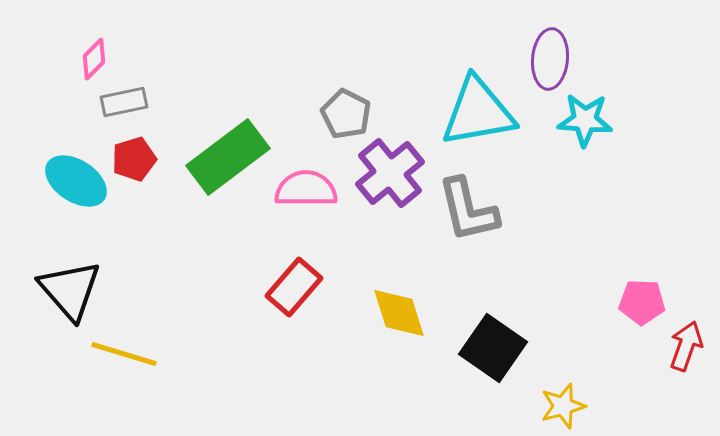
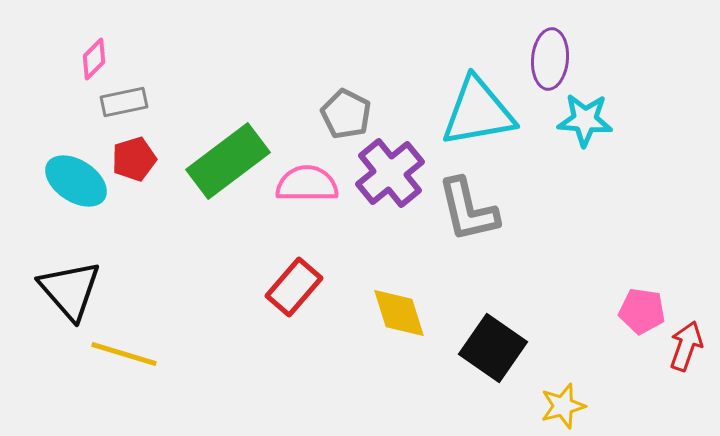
green rectangle: moved 4 px down
pink semicircle: moved 1 px right, 5 px up
pink pentagon: moved 9 px down; rotated 6 degrees clockwise
